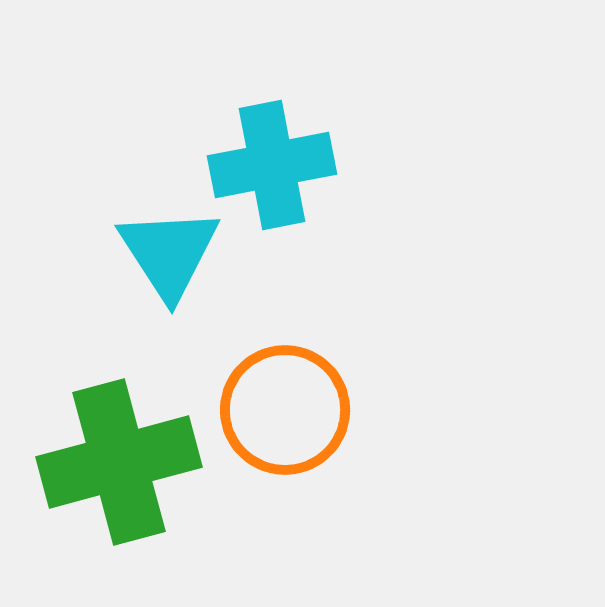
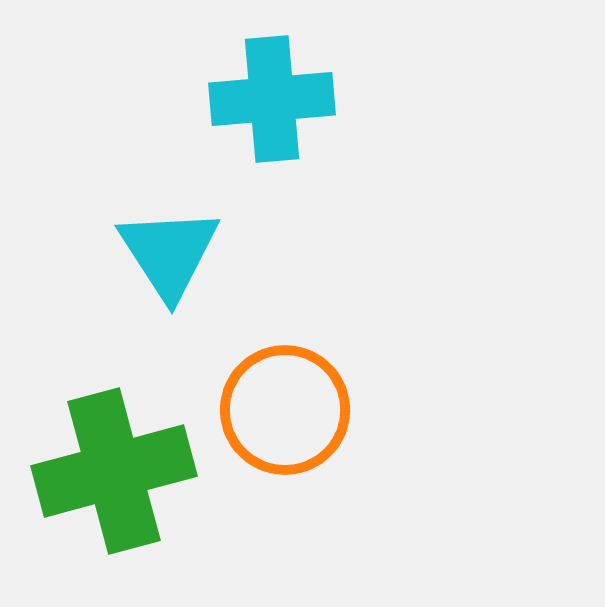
cyan cross: moved 66 px up; rotated 6 degrees clockwise
green cross: moved 5 px left, 9 px down
